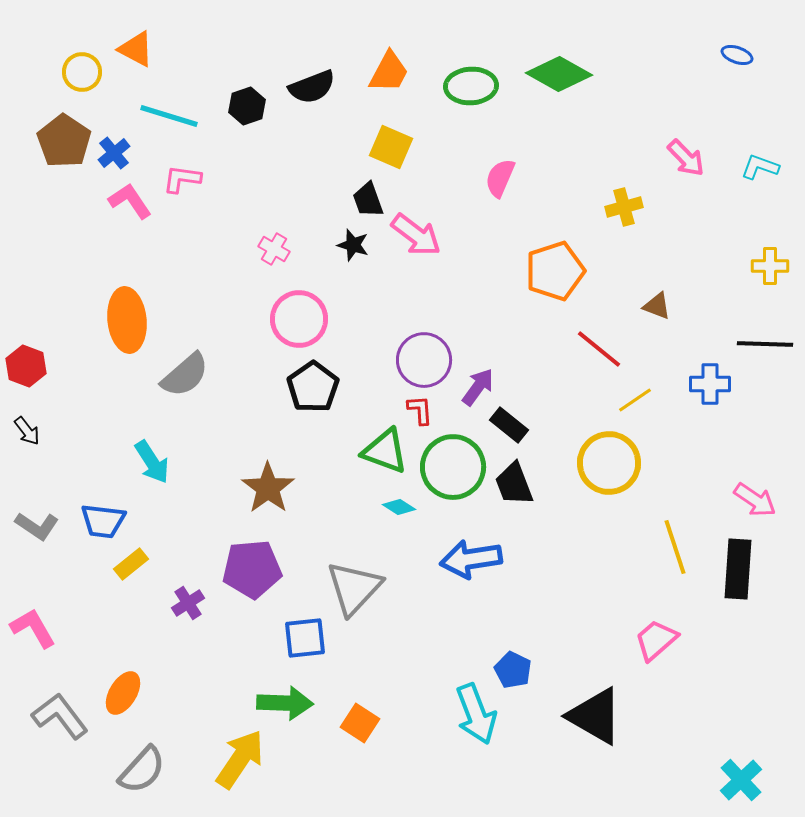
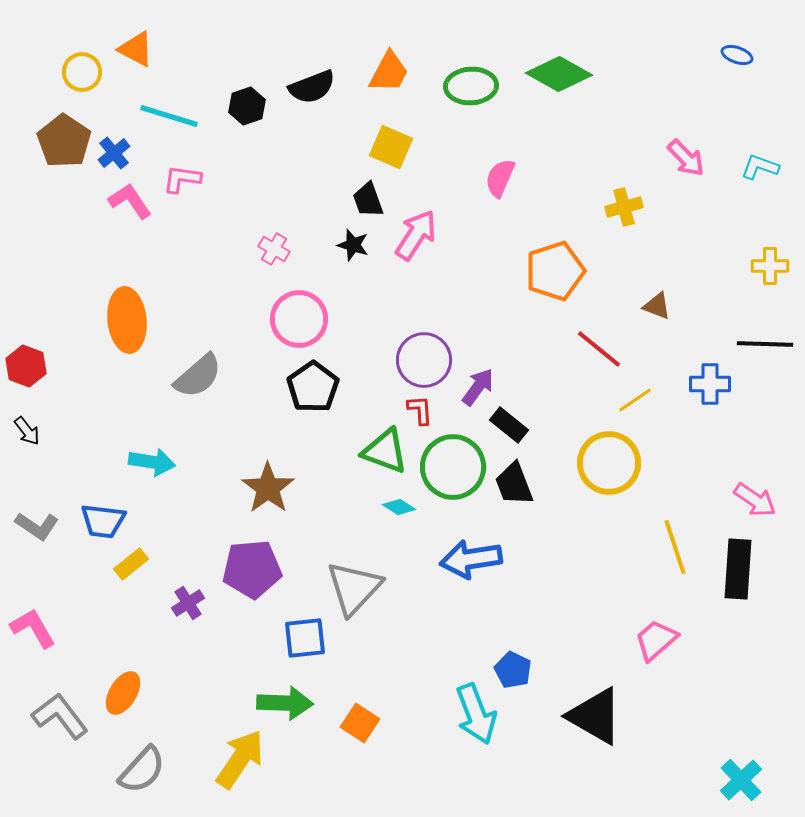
pink arrow at (416, 235): rotated 94 degrees counterclockwise
gray semicircle at (185, 375): moved 13 px right, 1 px down
cyan arrow at (152, 462): rotated 48 degrees counterclockwise
